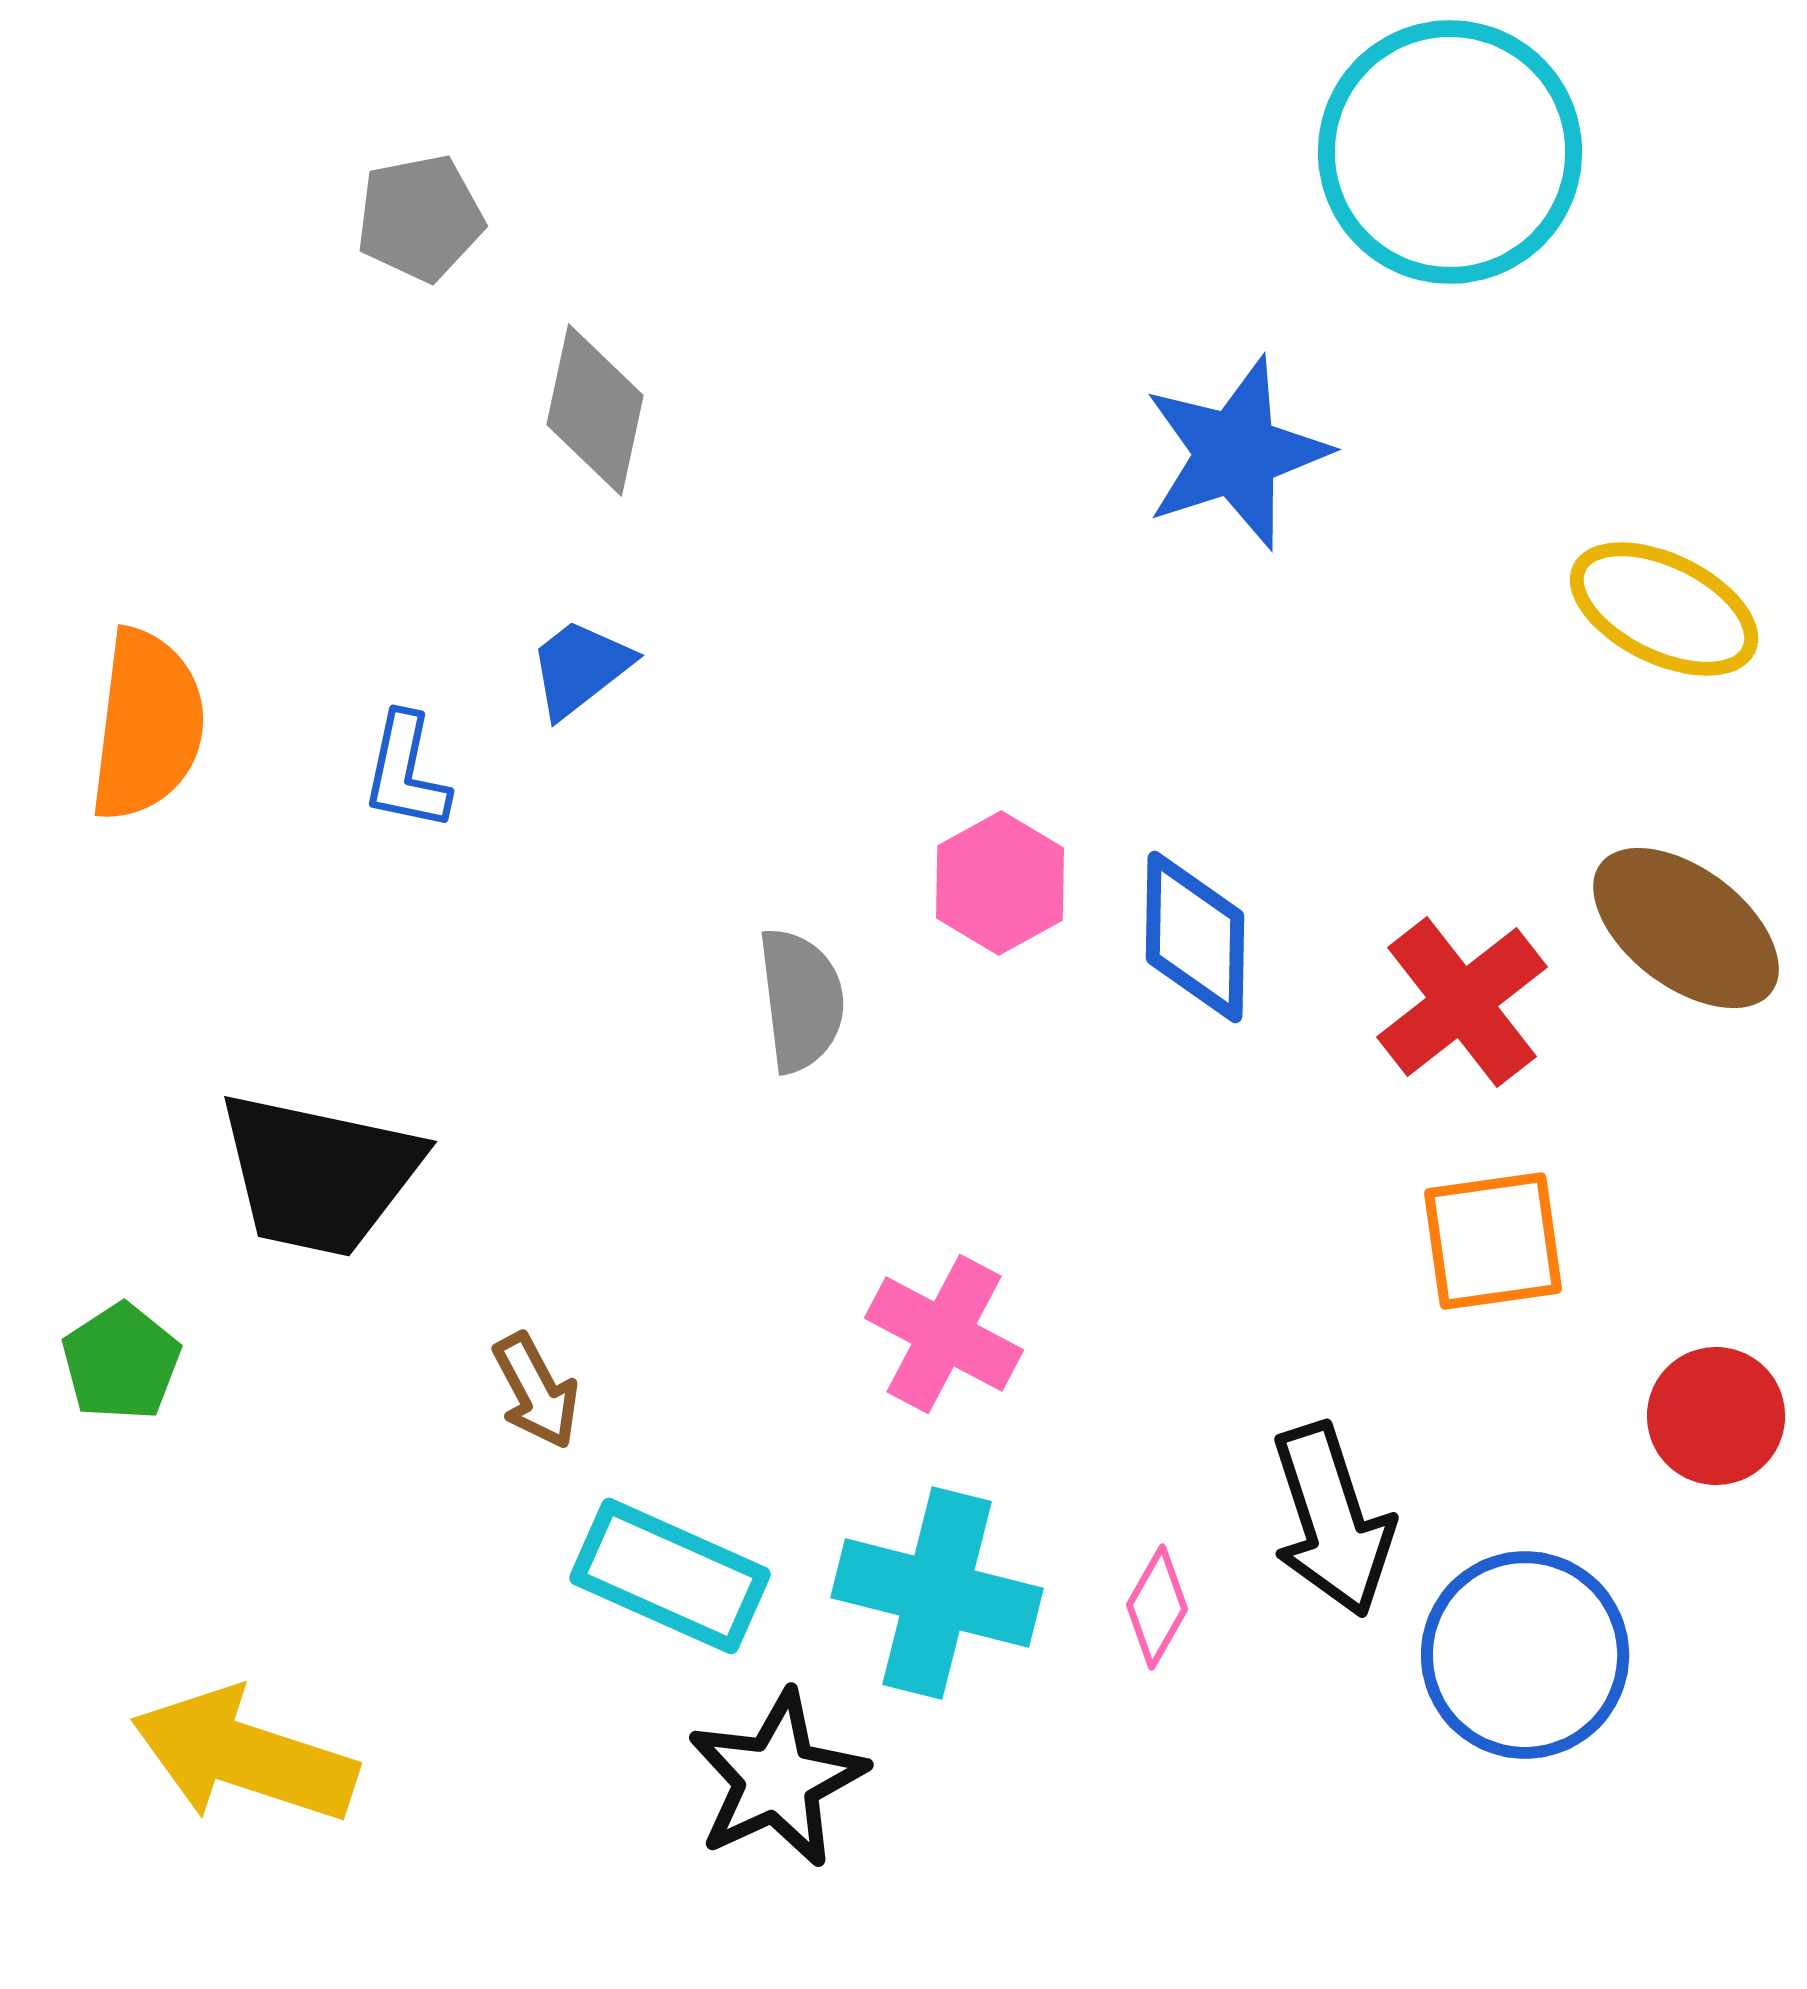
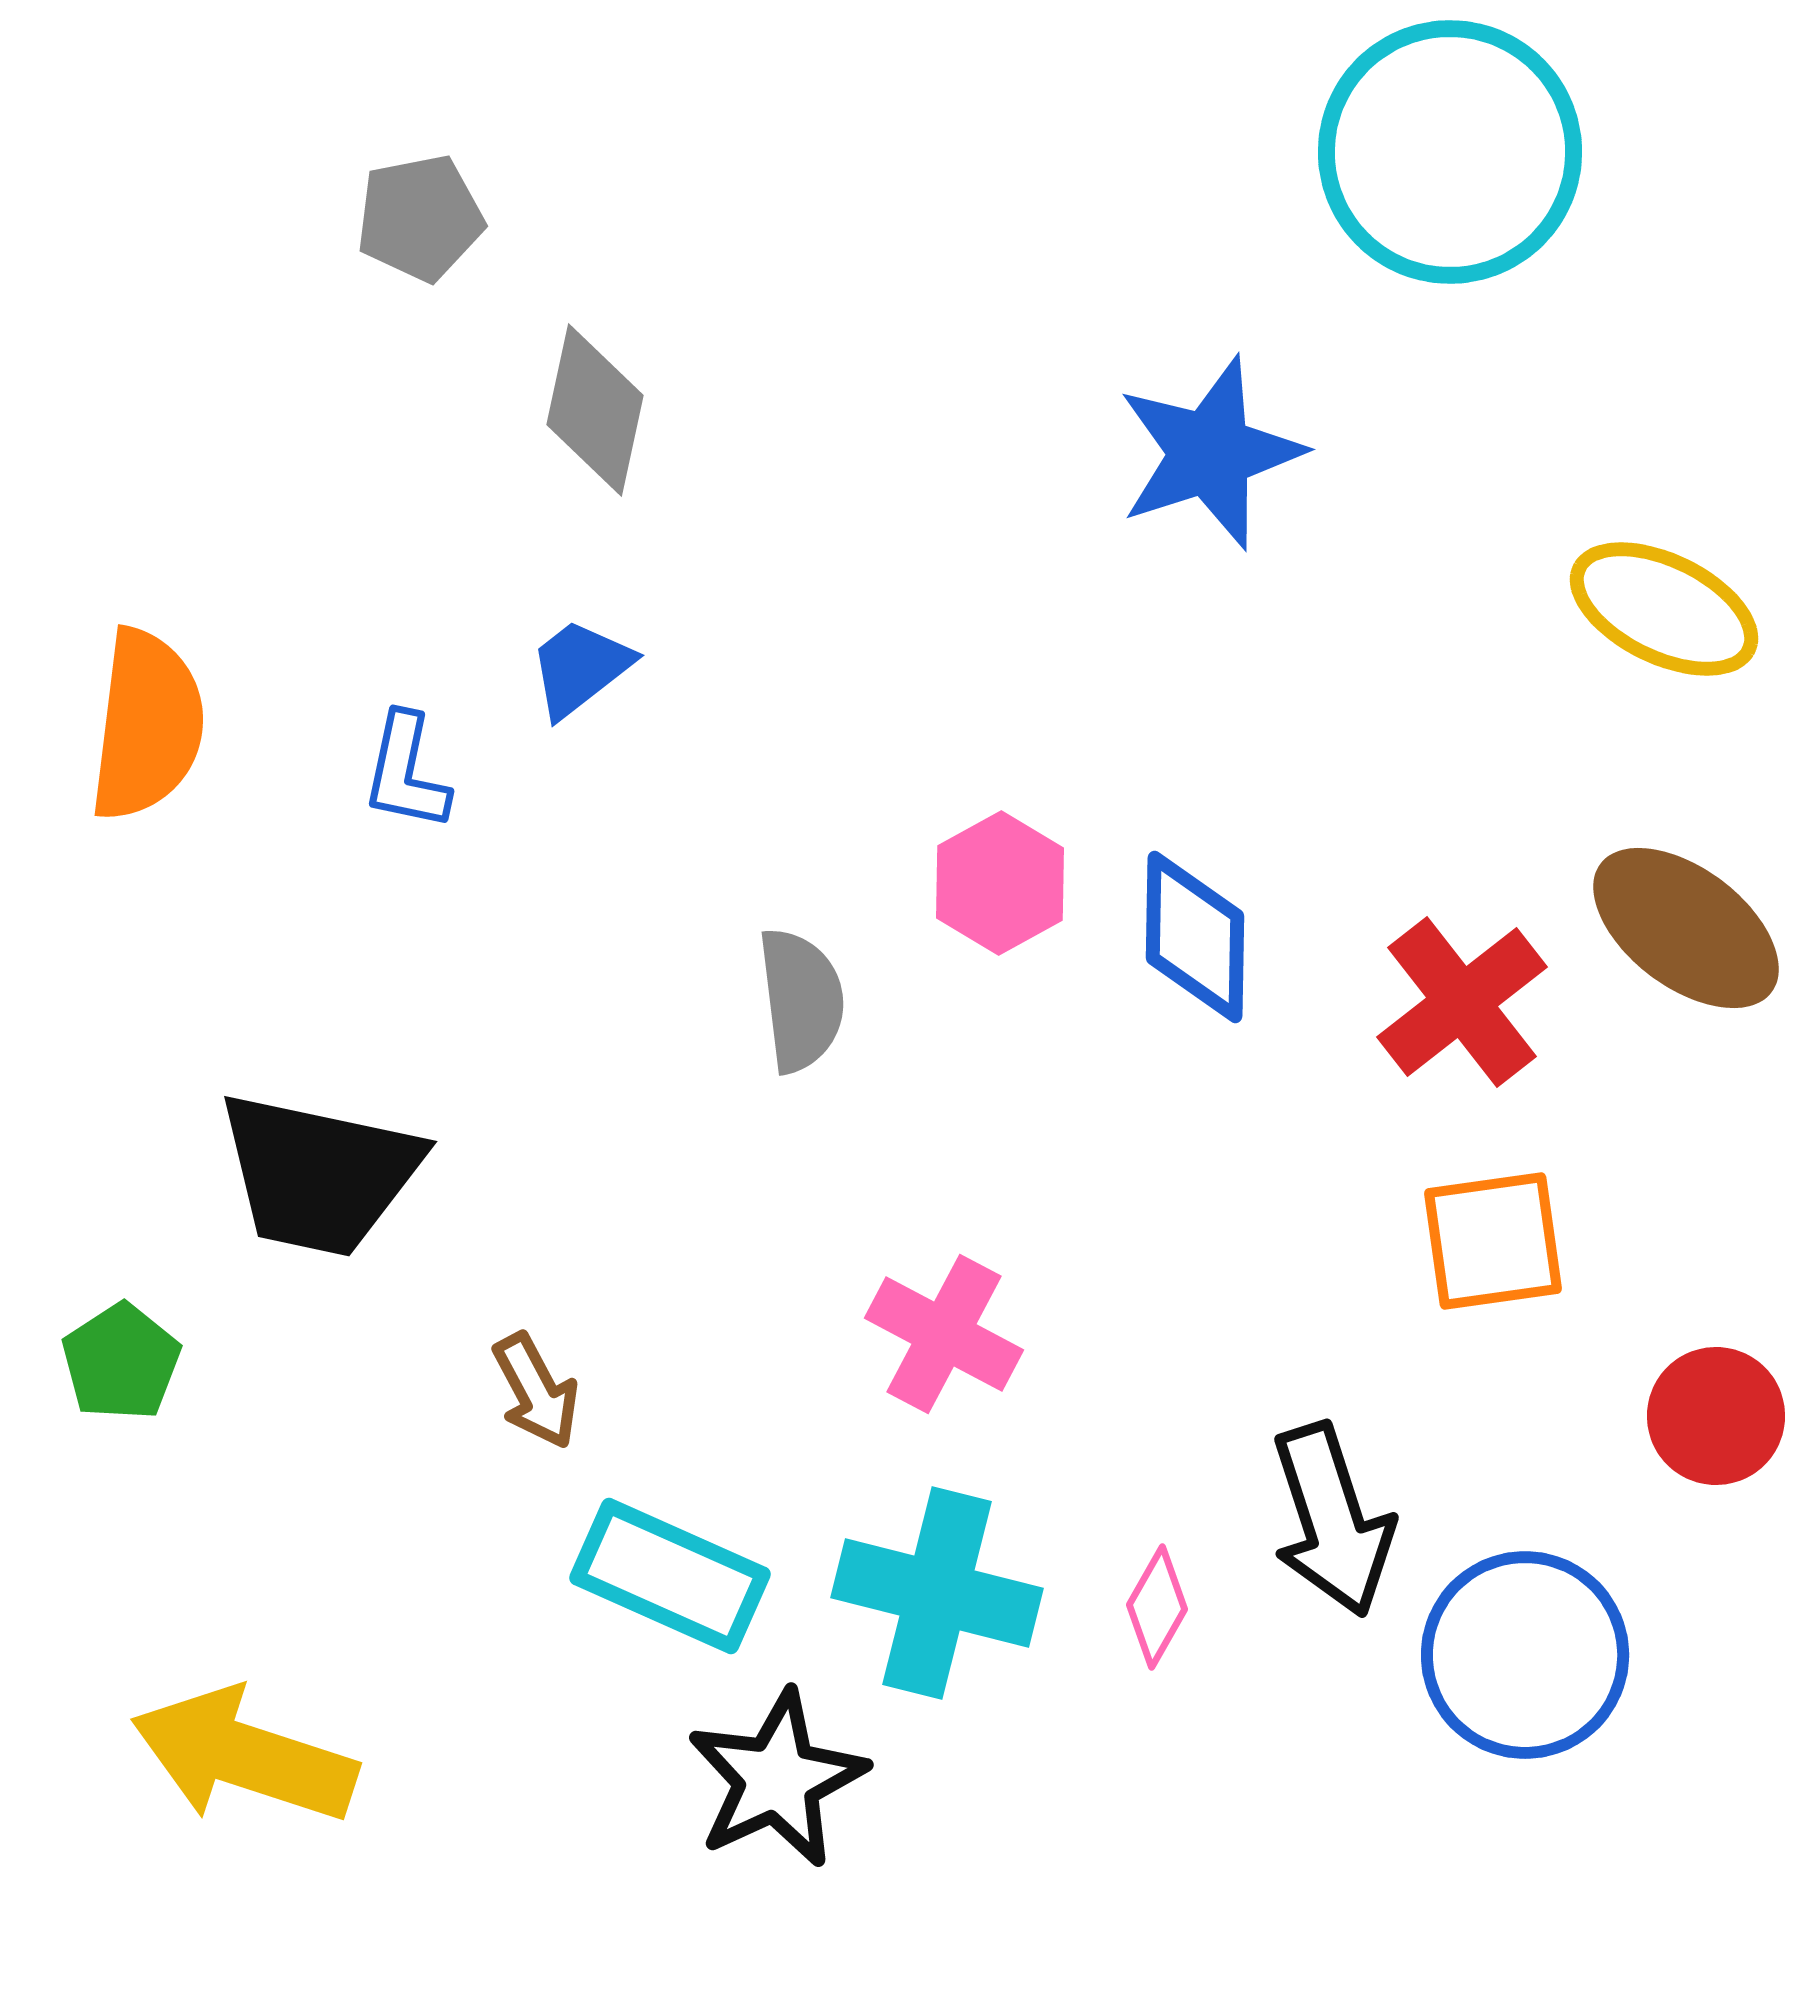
blue star: moved 26 px left
